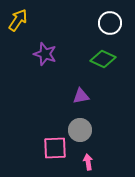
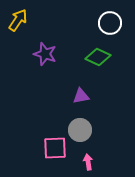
green diamond: moved 5 px left, 2 px up
